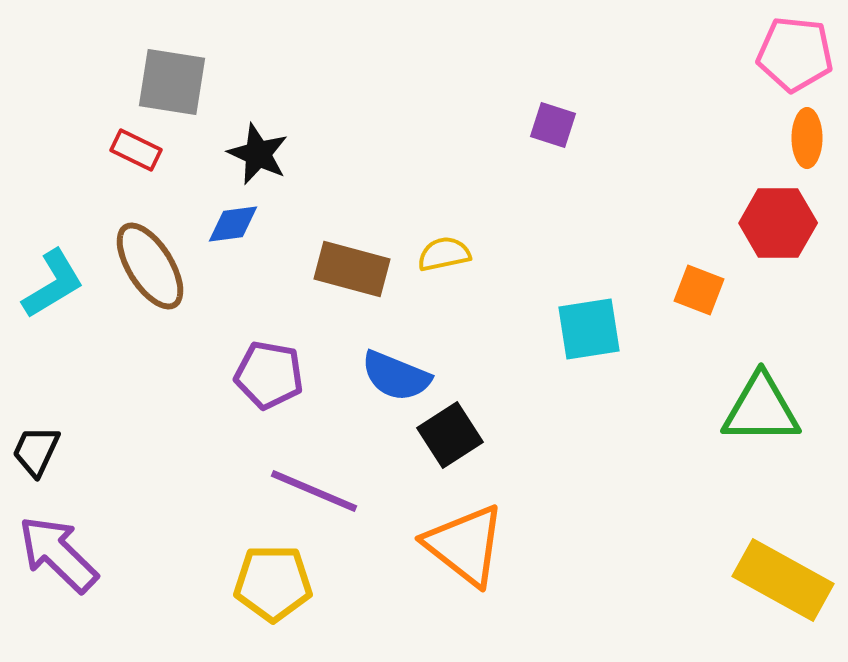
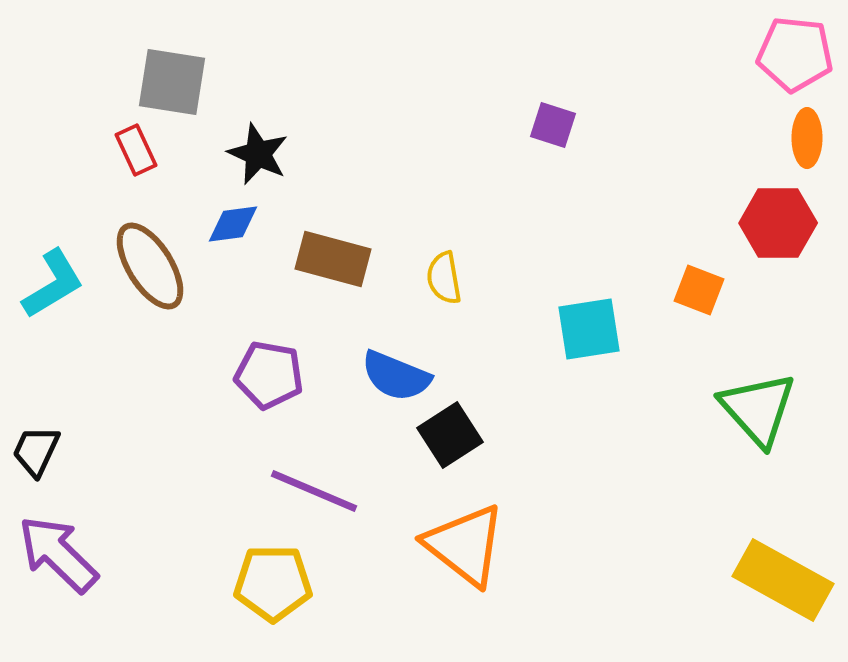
red rectangle: rotated 39 degrees clockwise
yellow semicircle: moved 24 px down; rotated 88 degrees counterclockwise
brown rectangle: moved 19 px left, 10 px up
green triangle: moved 3 px left; rotated 48 degrees clockwise
